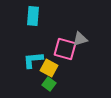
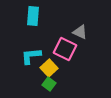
gray triangle: moved 7 px up; rotated 42 degrees clockwise
pink square: rotated 10 degrees clockwise
cyan L-shape: moved 2 px left, 4 px up
yellow square: rotated 18 degrees clockwise
